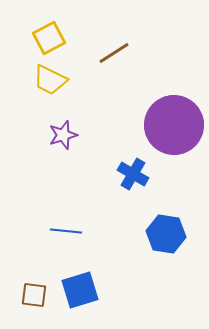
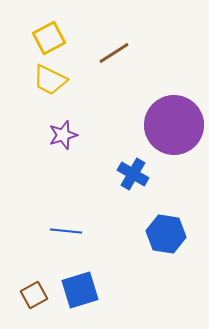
brown square: rotated 36 degrees counterclockwise
